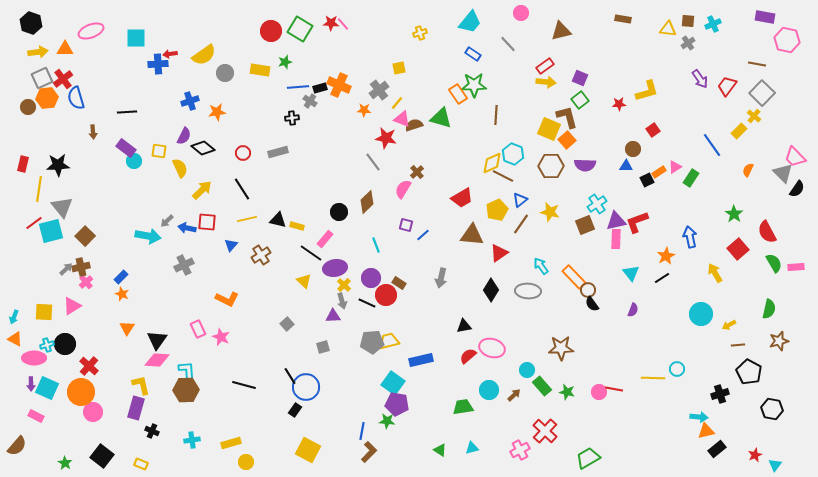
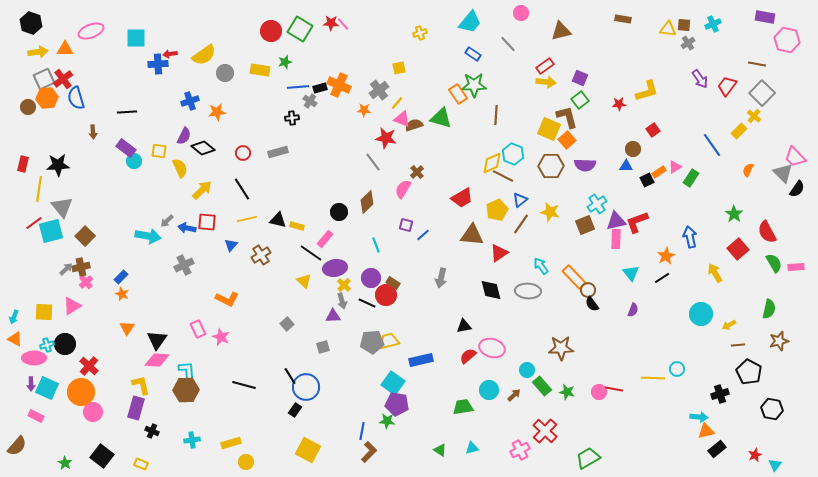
brown square at (688, 21): moved 4 px left, 4 px down
gray square at (42, 78): moved 2 px right, 1 px down
brown rectangle at (399, 283): moved 6 px left
black diamond at (491, 290): rotated 45 degrees counterclockwise
